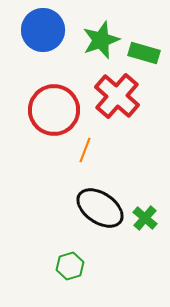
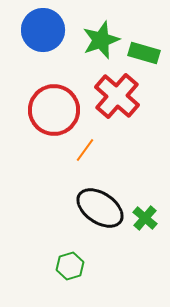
orange line: rotated 15 degrees clockwise
